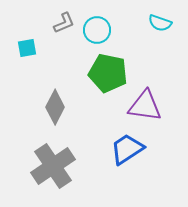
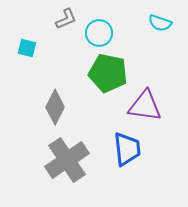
gray L-shape: moved 2 px right, 4 px up
cyan circle: moved 2 px right, 3 px down
cyan square: rotated 24 degrees clockwise
blue trapezoid: rotated 117 degrees clockwise
gray cross: moved 14 px right, 6 px up
